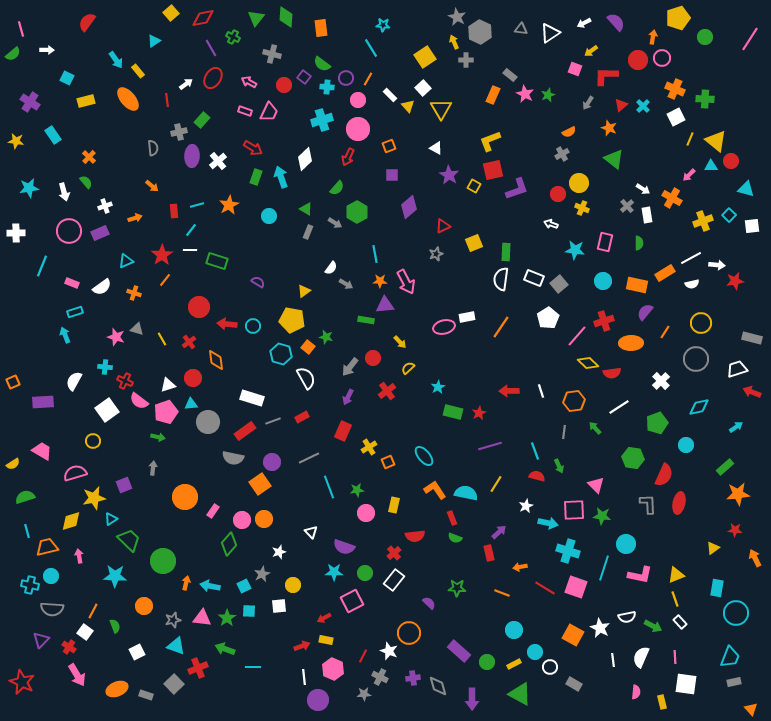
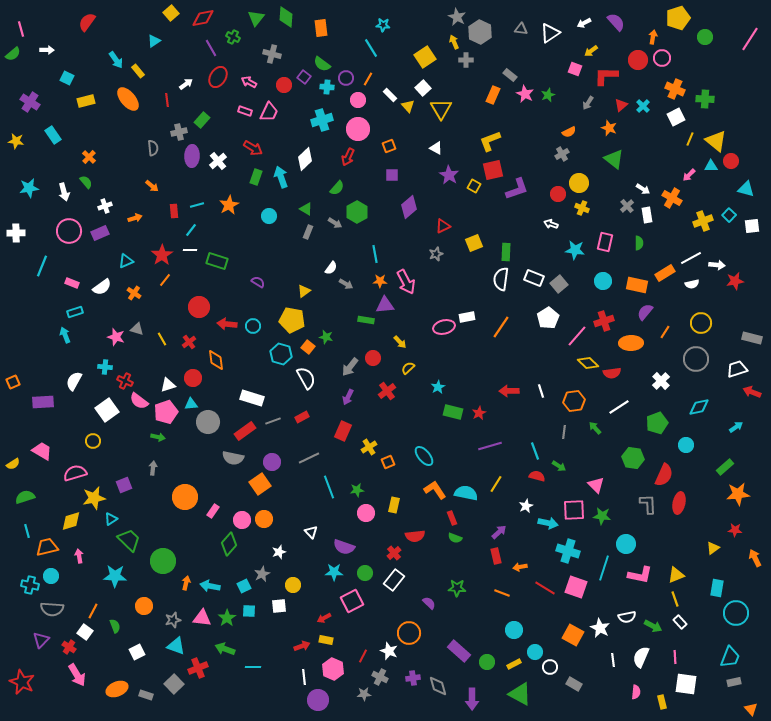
red ellipse at (213, 78): moved 5 px right, 1 px up
orange cross at (134, 293): rotated 16 degrees clockwise
green arrow at (559, 466): rotated 32 degrees counterclockwise
red rectangle at (489, 553): moved 7 px right, 3 px down
